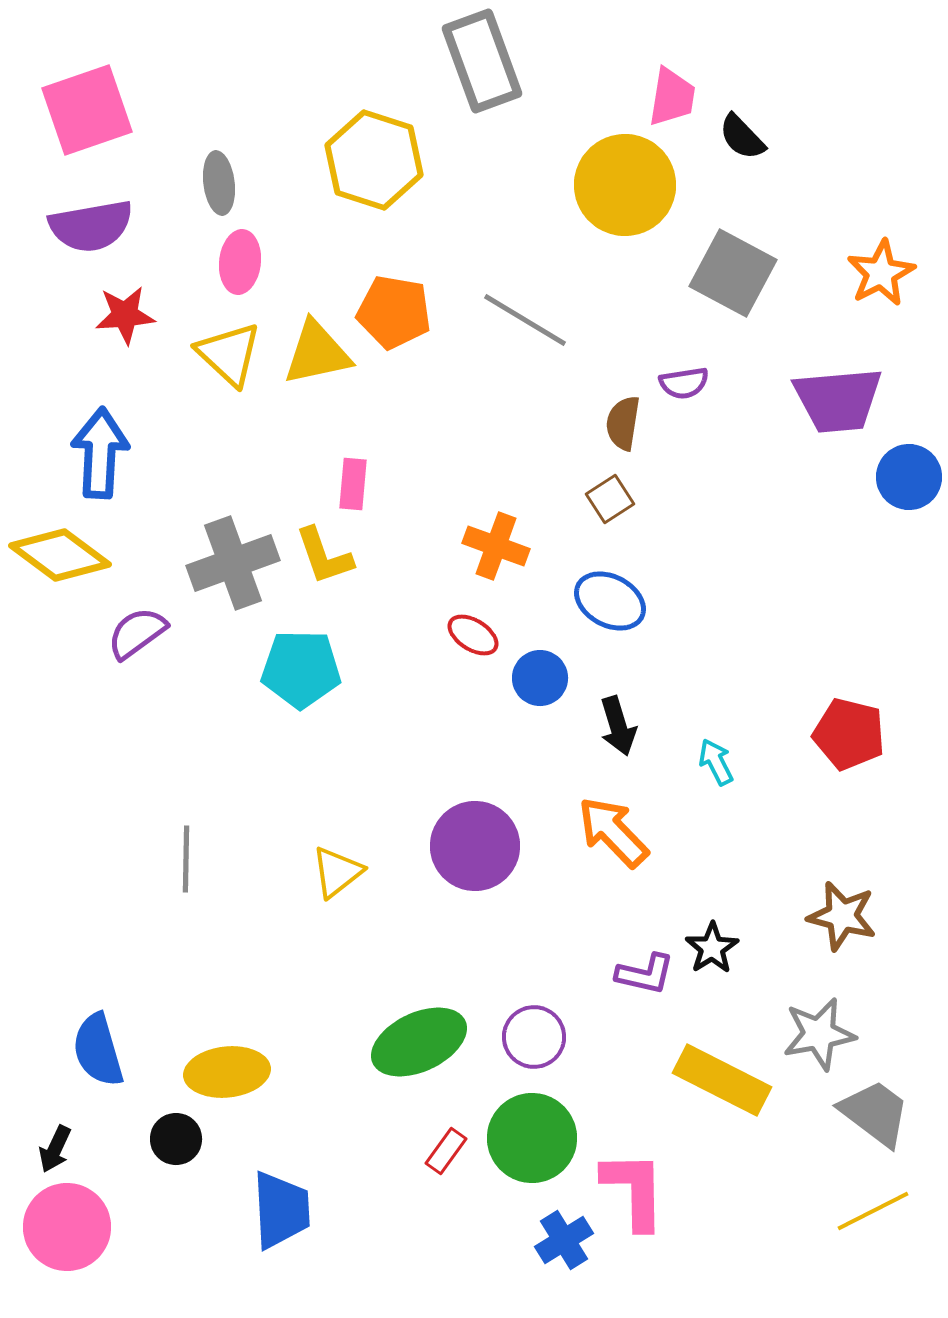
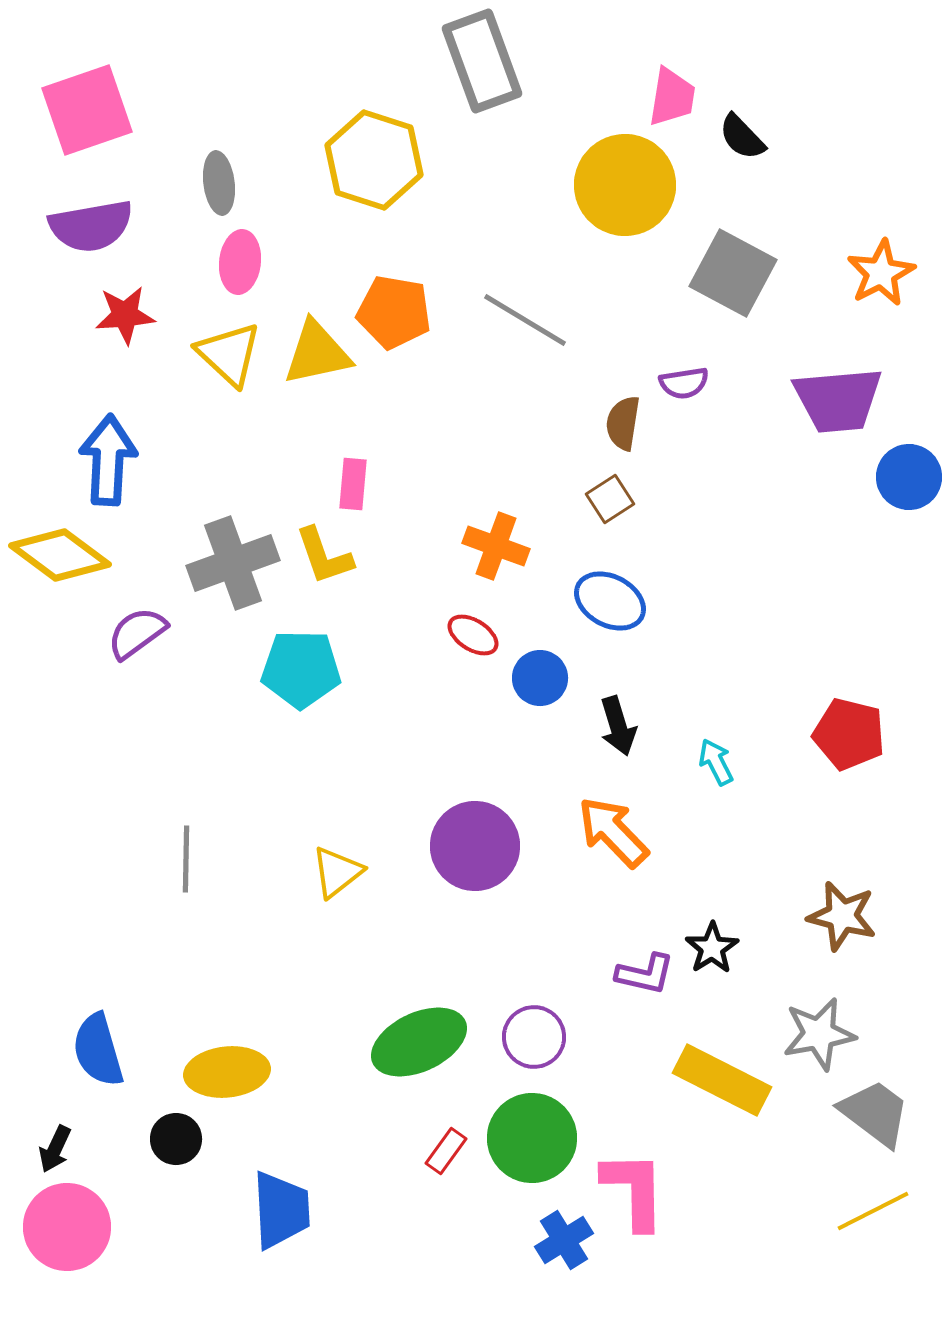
blue arrow at (100, 453): moved 8 px right, 7 px down
